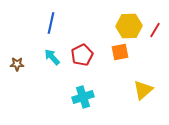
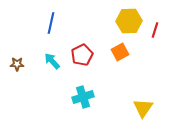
yellow hexagon: moved 5 px up
red line: rotated 14 degrees counterclockwise
orange square: rotated 18 degrees counterclockwise
cyan arrow: moved 4 px down
yellow triangle: moved 18 px down; rotated 15 degrees counterclockwise
